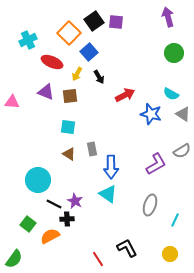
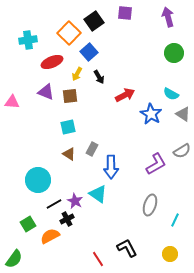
purple square: moved 9 px right, 9 px up
cyan cross: rotated 18 degrees clockwise
red ellipse: rotated 45 degrees counterclockwise
blue star: rotated 15 degrees clockwise
cyan square: rotated 21 degrees counterclockwise
gray rectangle: rotated 40 degrees clockwise
cyan triangle: moved 10 px left
black line: rotated 56 degrees counterclockwise
black cross: rotated 24 degrees counterclockwise
green square: rotated 21 degrees clockwise
